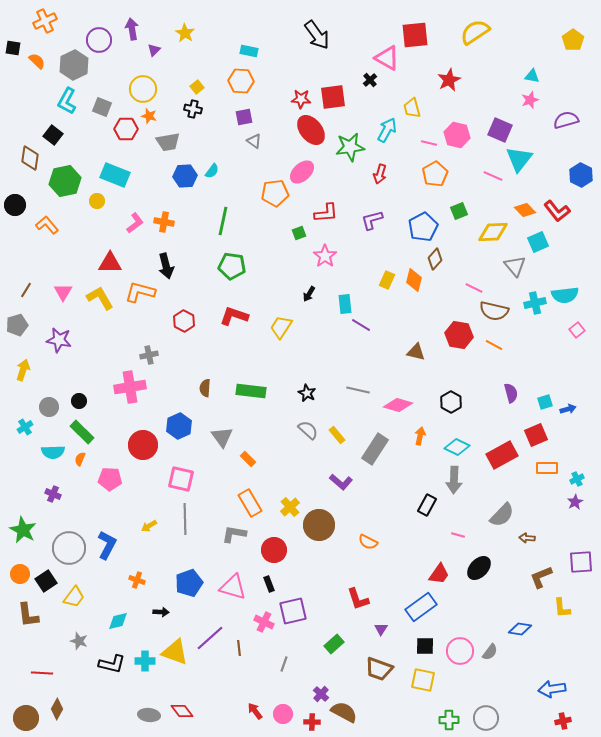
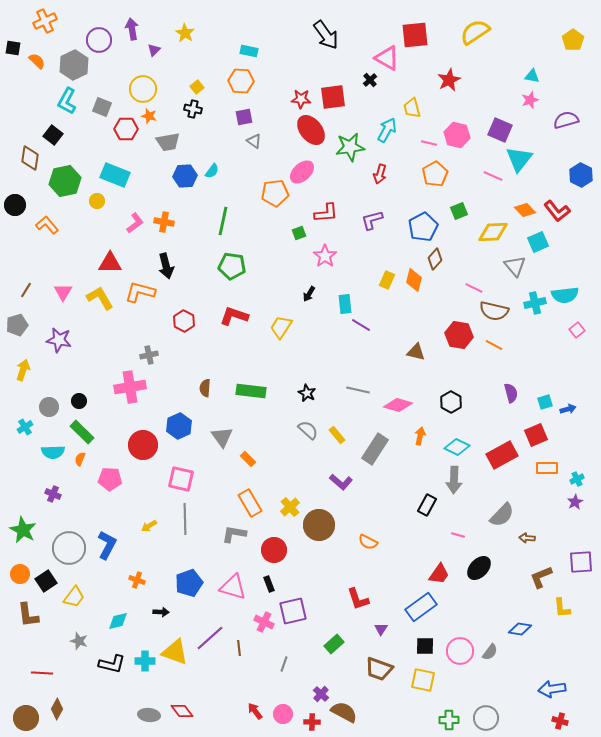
black arrow at (317, 35): moved 9 px right
red cross at (563, 721): moved 3 px left; rotated 28 degrees clockwise
